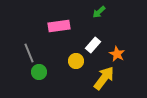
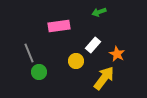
green arrow: rotated 24 degrees clockwise
